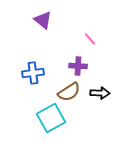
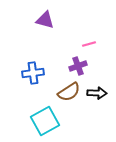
purple triangle: moved 2 px right; rotated 24 degrees counterclockwise
pink line: moved 1 px left, 5 px down; rotated 64 degrees counterclockwise
purple cross: rotated 24 degrees counterclockwise
black arrow: moved 3 px left
cyan square: moved 6 px left, 3 px down
